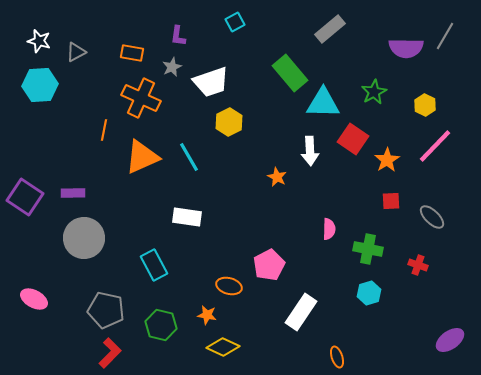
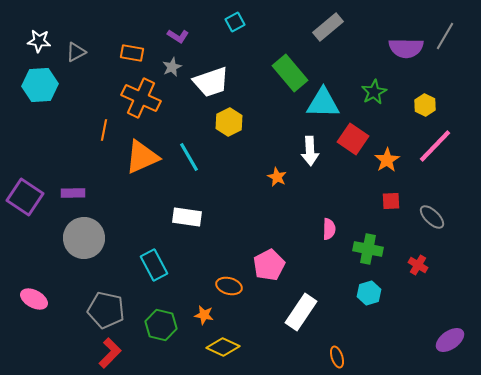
gray rectangle at (330, 29): moved 2 px left, 2 px up
purple L-shape at (178, 36): rotated 65 degrees counterclockwise
white star at (39, 41): rotated 10 degrees counterclockwise
red cross at (418, 265): rotated 12 degrees clockwise
orange star at (207, 315): moved 3 px left
